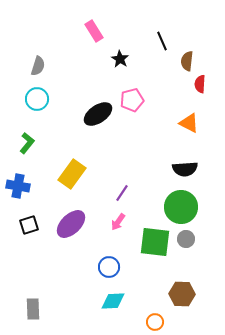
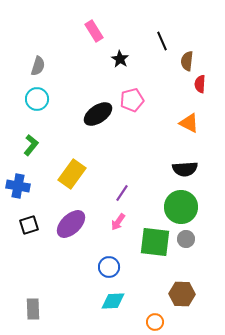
green L-shape: moved 4 px right, 2 px down
